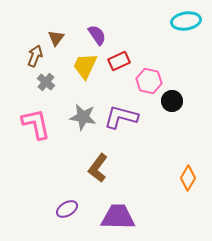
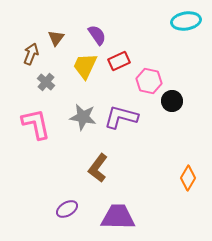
brown arrow: moved 4 px left, 2 px up
